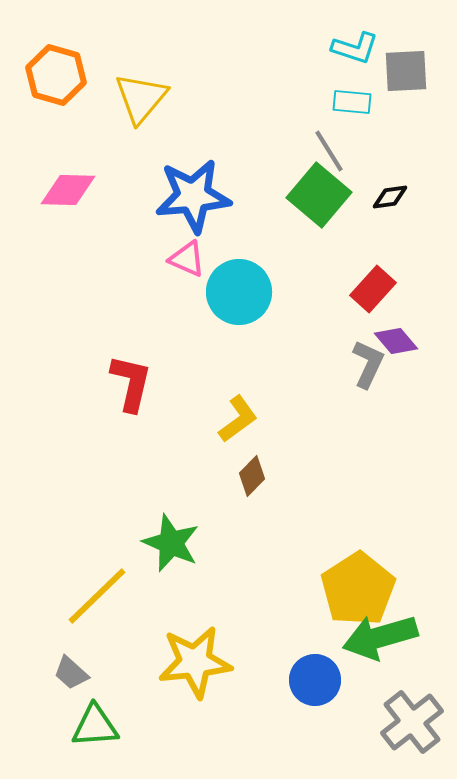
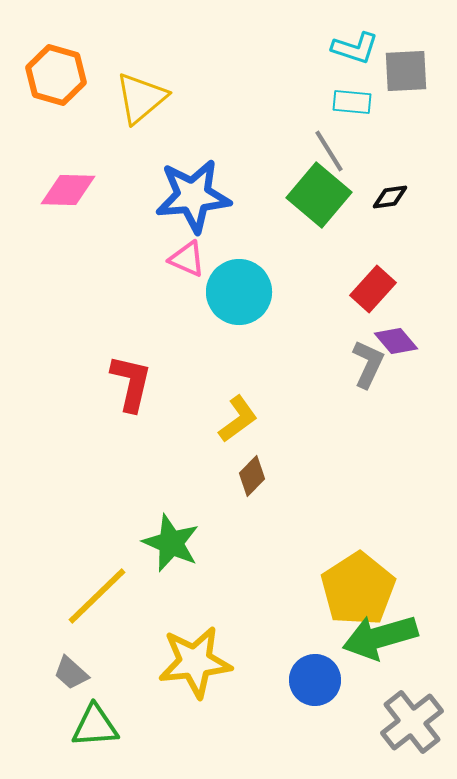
yellow triangle: rotated 10 degrees clockwise
